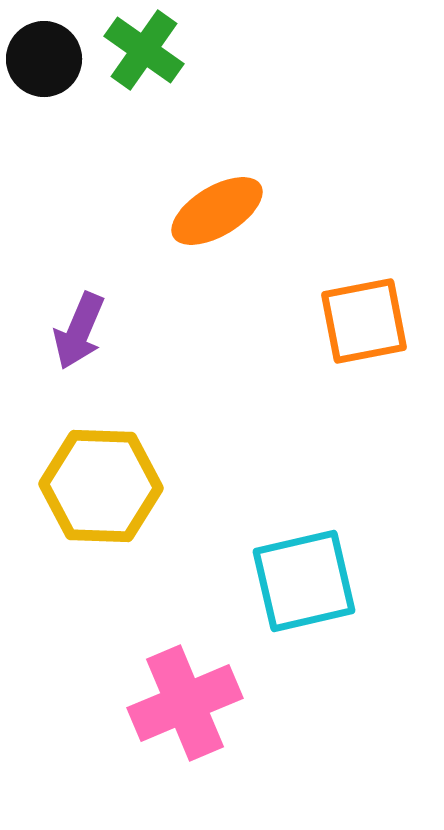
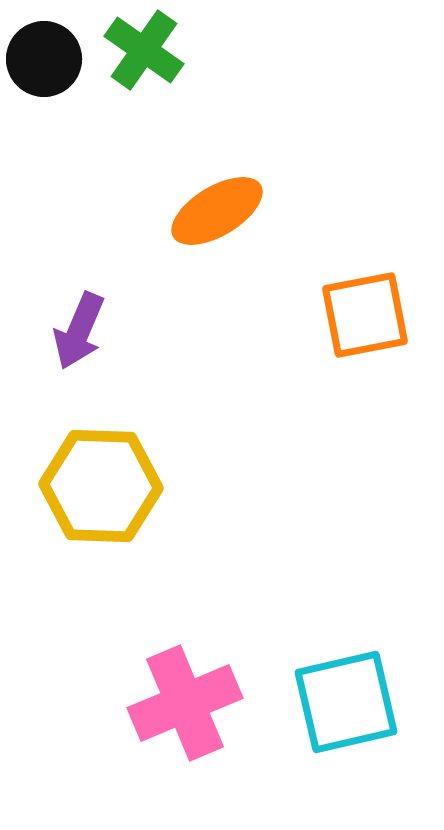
orange square: moved 1 px right, 6 px up
cyan square: moved 42 px right, 121 px down
